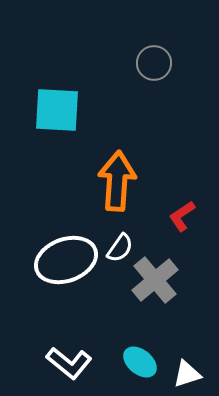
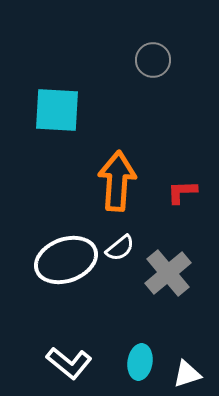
gray circle: moved 1 px left, 3 px up
red L-shape: moved 24 px up; rotated 32 degrees clockwise
white semicircle: rotated 16 degrees clockwise
gray cross: moved 13 px right, 7 px up
cyan ellipse: rotated 60 degrees clockwise
